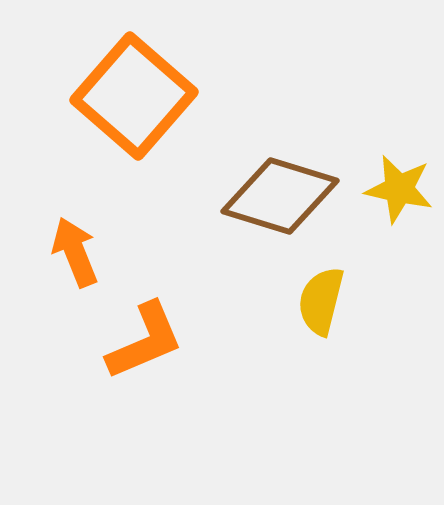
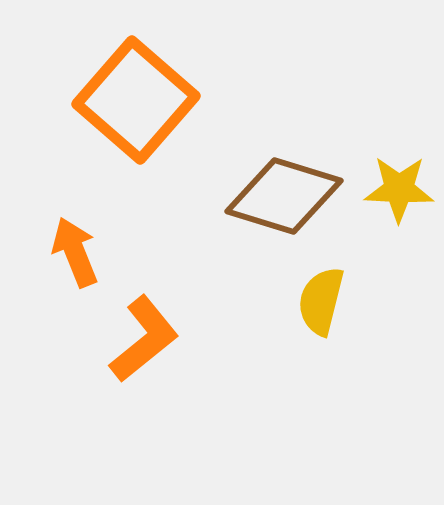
orange square: moved 2 px right, 4 px down
yellow star: rotated 10 degrees counterclockwise
brown diamond: moved 4 px right
orange L-shape: moved 1 px left, 2 px up; rotated 16 degrees counterclockwise
